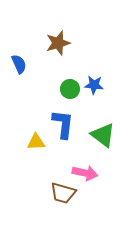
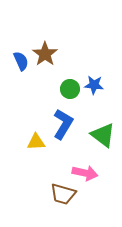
brown star: moved 13 px left, 11 px down; rotated 20 degrees counterclockwise
blue semicircle: moved 2 px right, 3 px up
blue L-shape: rotated 24 degrees clockwise
brown trapezoid: moved 1 px down
